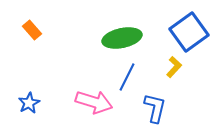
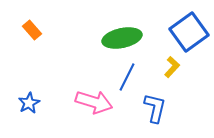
yellow L-shape: moved 2 px left
